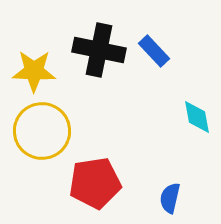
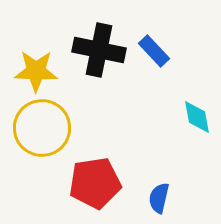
yellow star: moved 2 px right
yellow circle: moved 3 px up
blue semicircle: moved 11 px left
